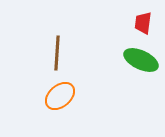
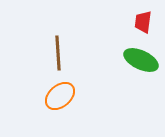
red trapezoid: moved 1 px up
brown line: moved 1 px right; rotated 8 degrees counterclockwise
